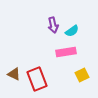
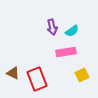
purple arrow: moved 1 px left, 2 px down
brown triangle: moved 1 px left, 1 px up
